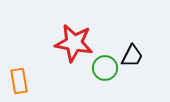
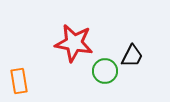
green circle: moved 3 px down
